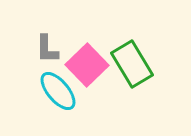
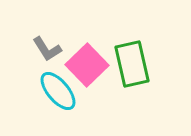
gray L-shape: rotated 32 degrees counterclockwise
green rectangle: rotated 18 degrees clockwise
